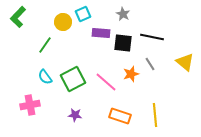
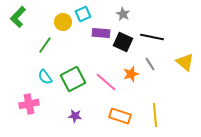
black square: moved 1 px up; rotated 18 degrees clockwise
pink cross: moved 1 px left, 1 px up
purple star: moved 1 px down
